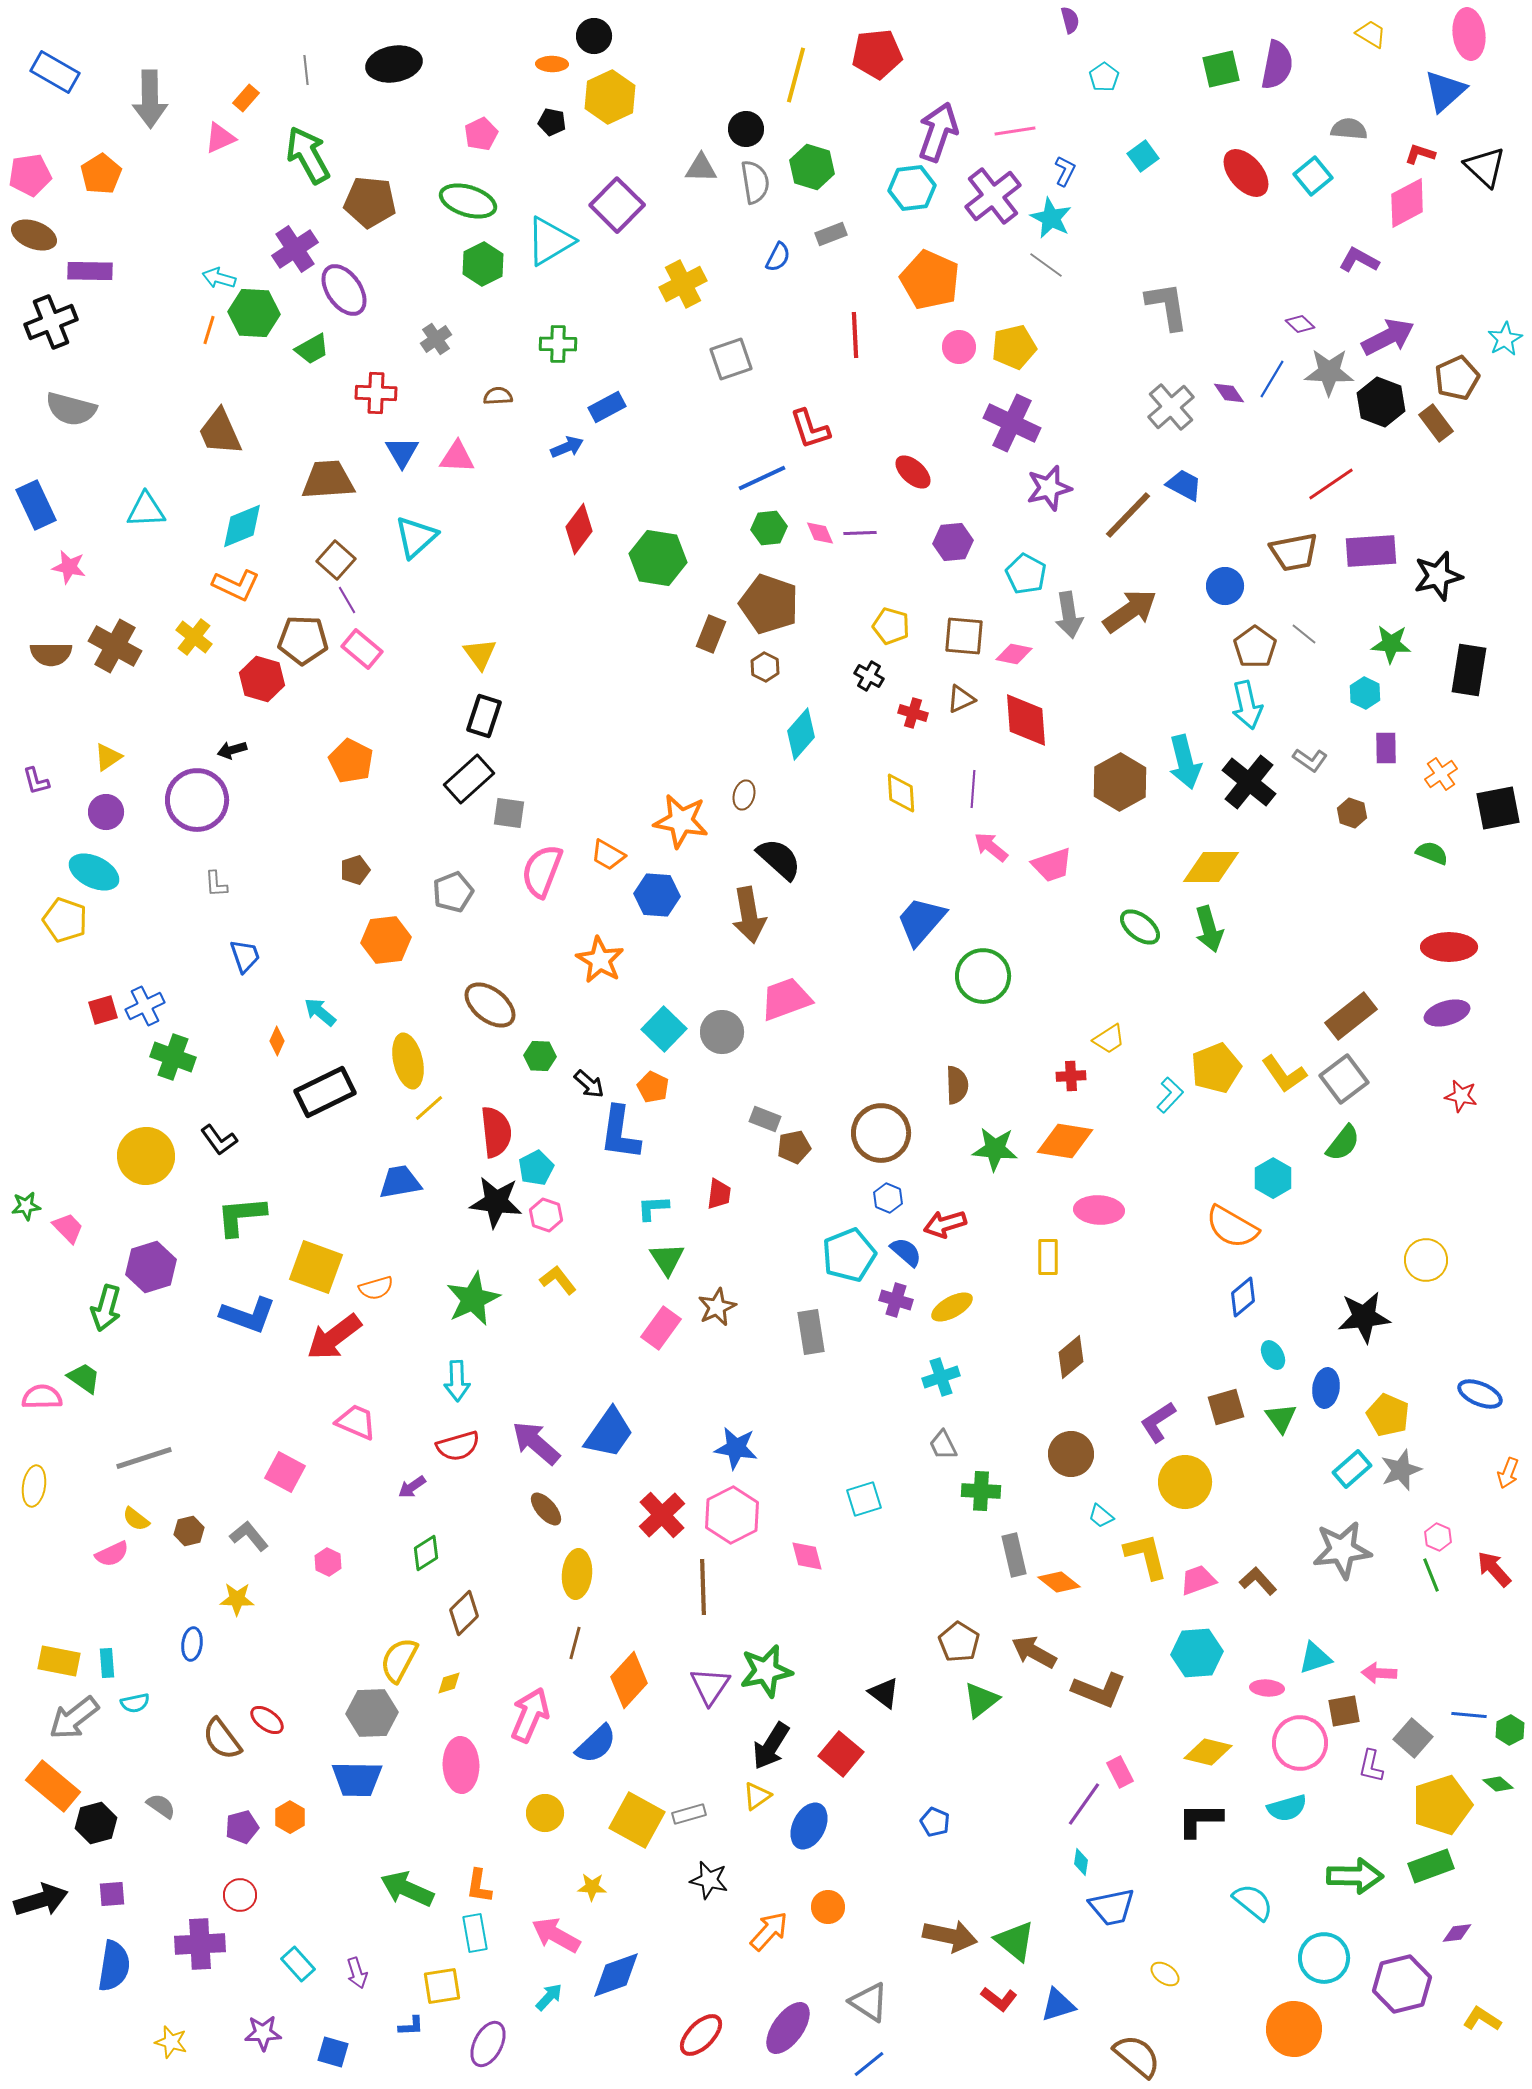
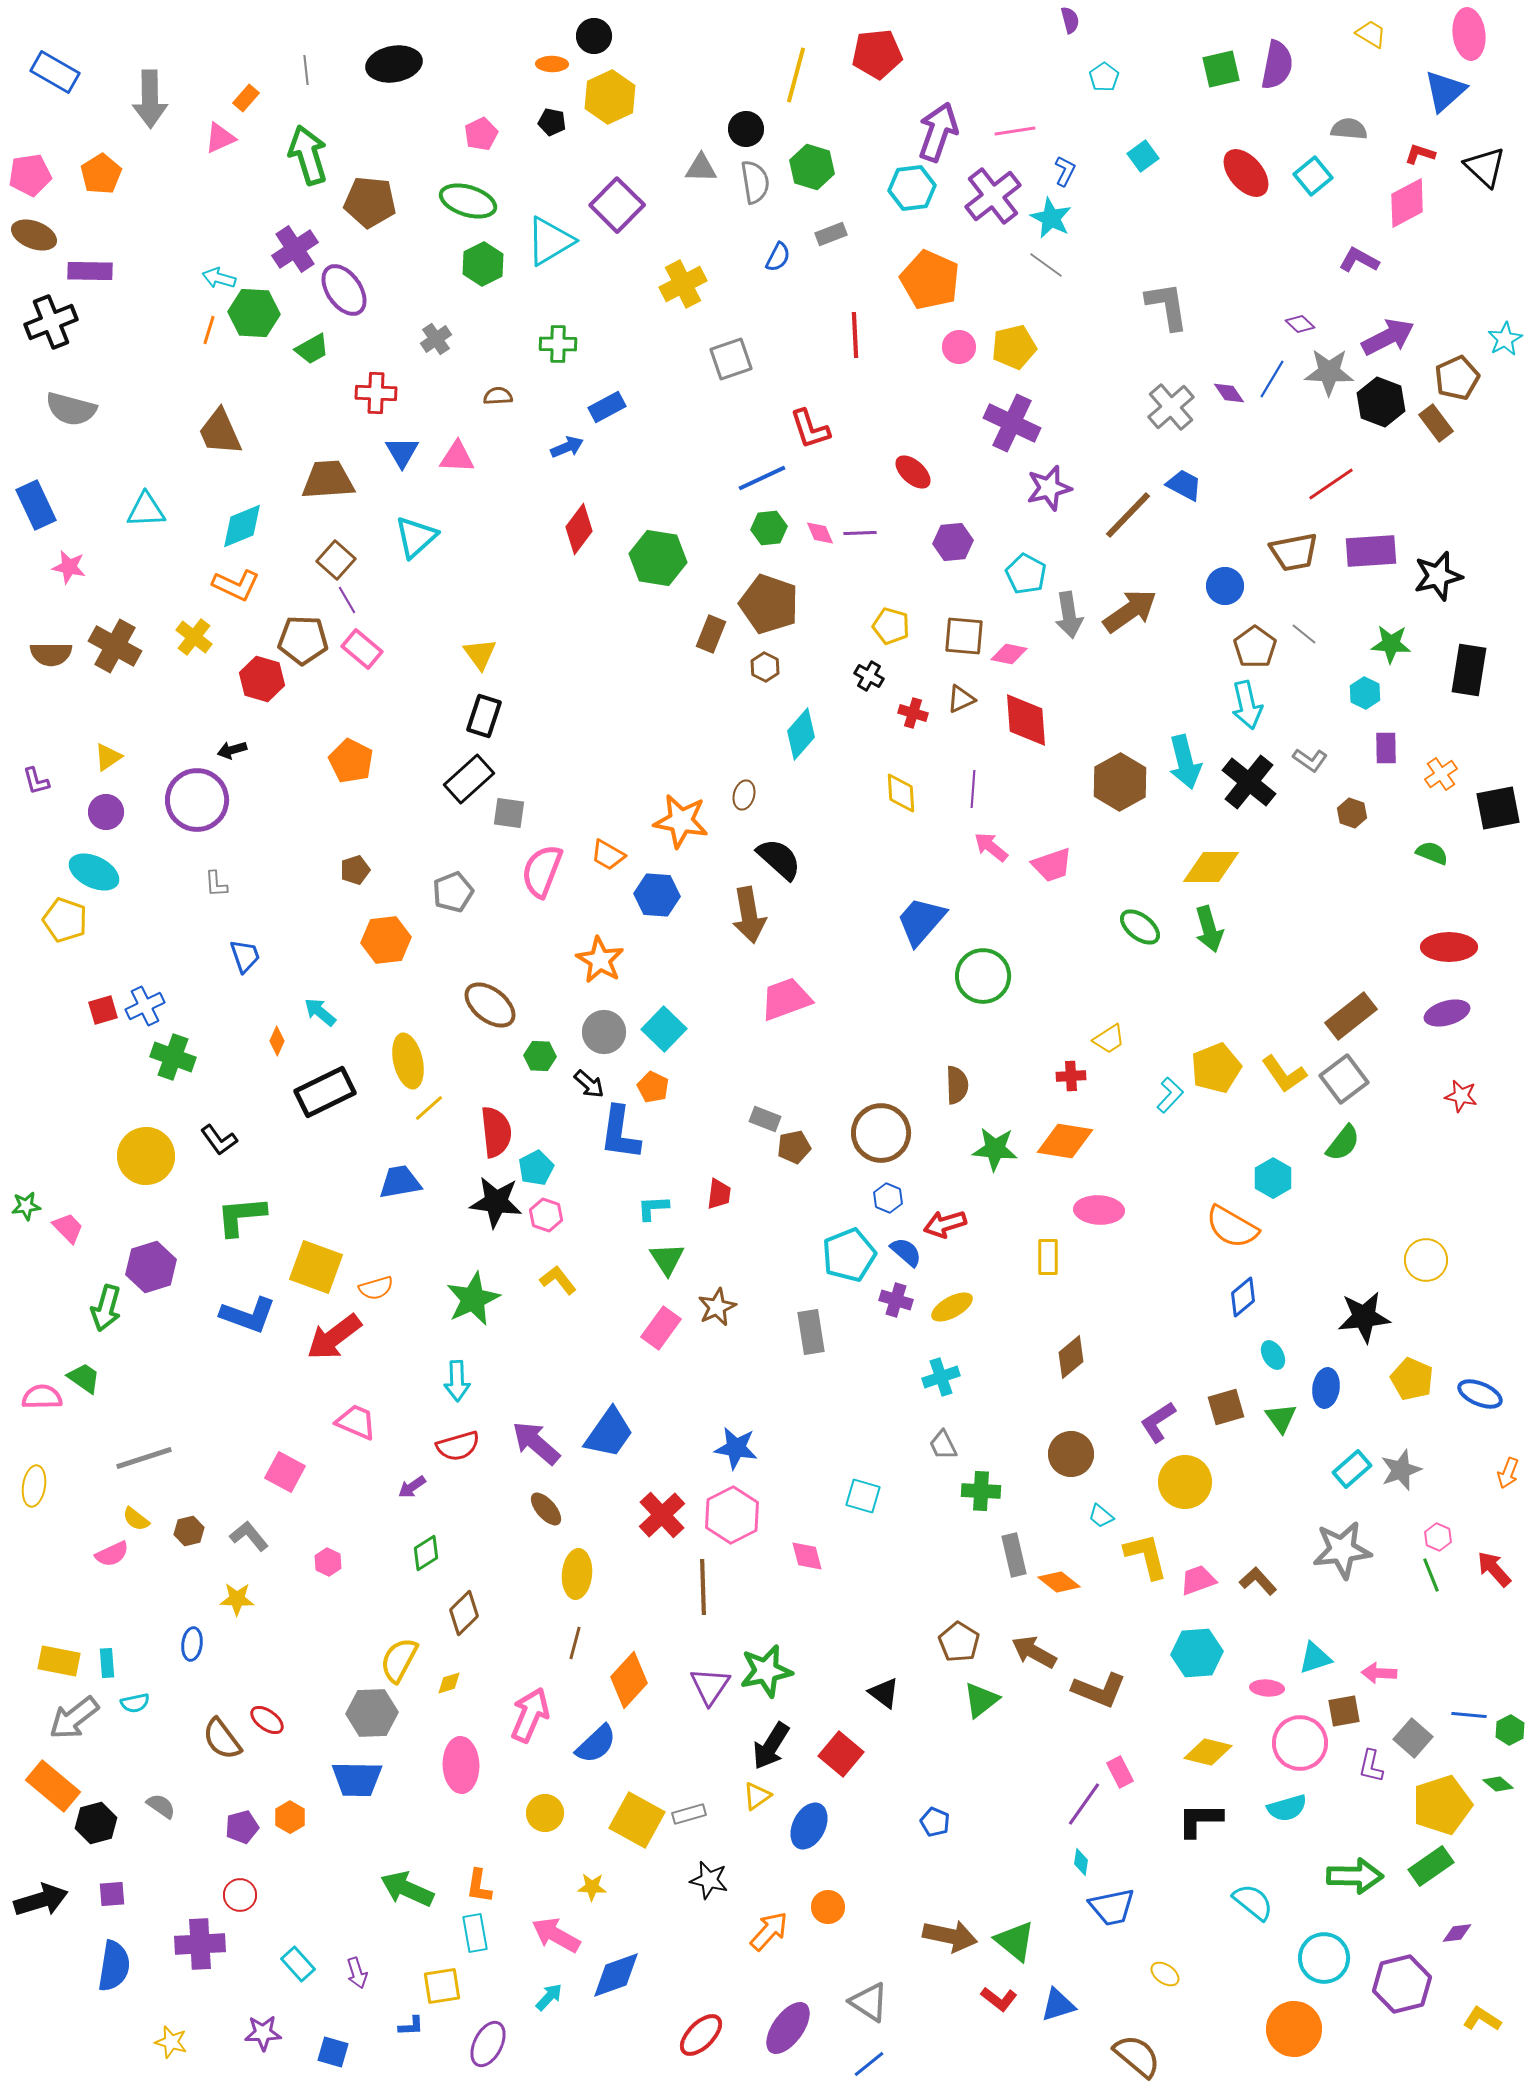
green arrow at (308, 155): rotated 12 degrees clockwise
pink diamond at (1014, 654): moved 5 px left
gray circle at (722, 1032): moved 118 px left
yellow pentagon at (1388, 1415): moved 24 px right, 36 px up
cyan square at (864, 1499): moved 1 px left, 3 px up; rotated 33 degrees clockwise
green rectangle at (1431, 1866): rotated 15 degrees counterclockwise
